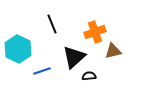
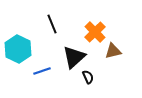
orange cross: rotated 25 degrees counterclockwise
black semicircle: moved 1 px left, 1 px down; rotated 72 degrees clockwise
